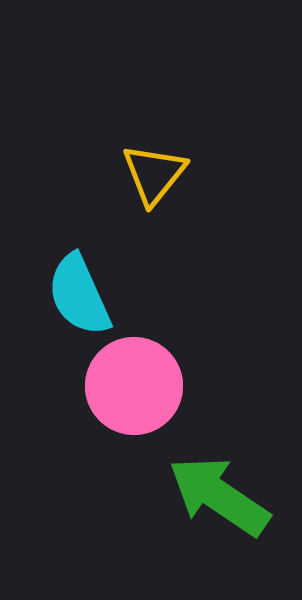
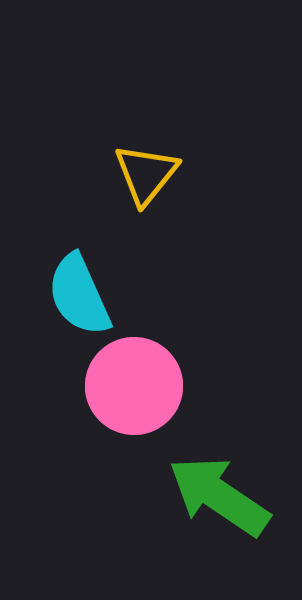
yellow triangle: moved 8 px left
